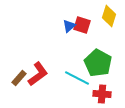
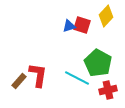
yellow diamond: moved 3 px left; rotated 25 degrees clockwise
blue triangle: rotated 24 degrees clockwise
red L-shape: moved 1 px down; rotated 45 degrees counterclockwise
brown rectangle: moved 3 px down
red cross: moved 6 px right, 4 px up; rotated 18 degrees counterclockwise
